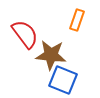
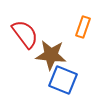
orange rectangle: moved 6 px right, 7 px down
